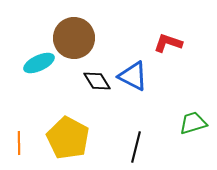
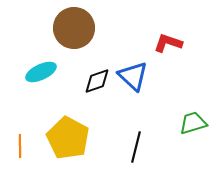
brown circle: moved 10 px up
cyan ellipse: moved 2 px right, 9 px down
blue triangle: rotated 16 degrees clockwise
black diamond: rotated 76 degrees counterclockwise
orange line: moved 1 px right, 3 px down
